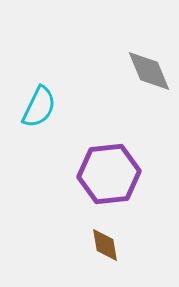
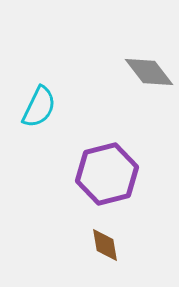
gray diamond: moved 1 px down; rotated 15 degrees counterclockwise
purple hexagon: moved 2 px left; rotated 8 degrees counterclockwise
